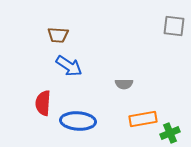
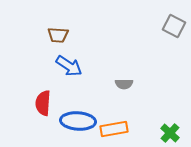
gray square: rotated 20 degrees clockwise
orange rectangle: moved 29 px left, 10 px down
green cross: rotated 24 degrees counterclockwise
